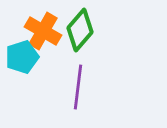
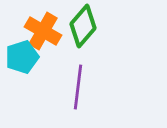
green diamond: moved 3 px right, 4 px up
